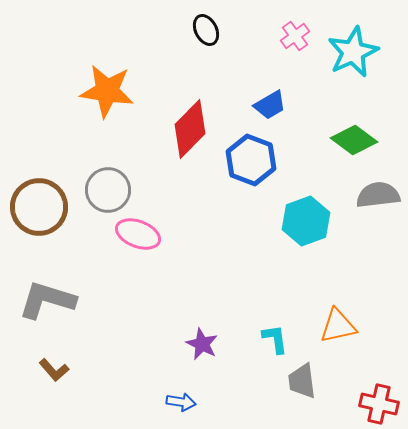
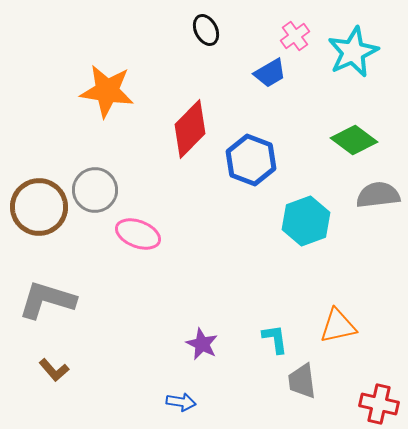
blue trapezoid: moved 32 px up
gray circle: moved 13 px left
